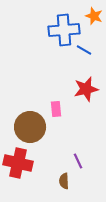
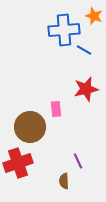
red cross: rotated 32 degrees counterclockwise
